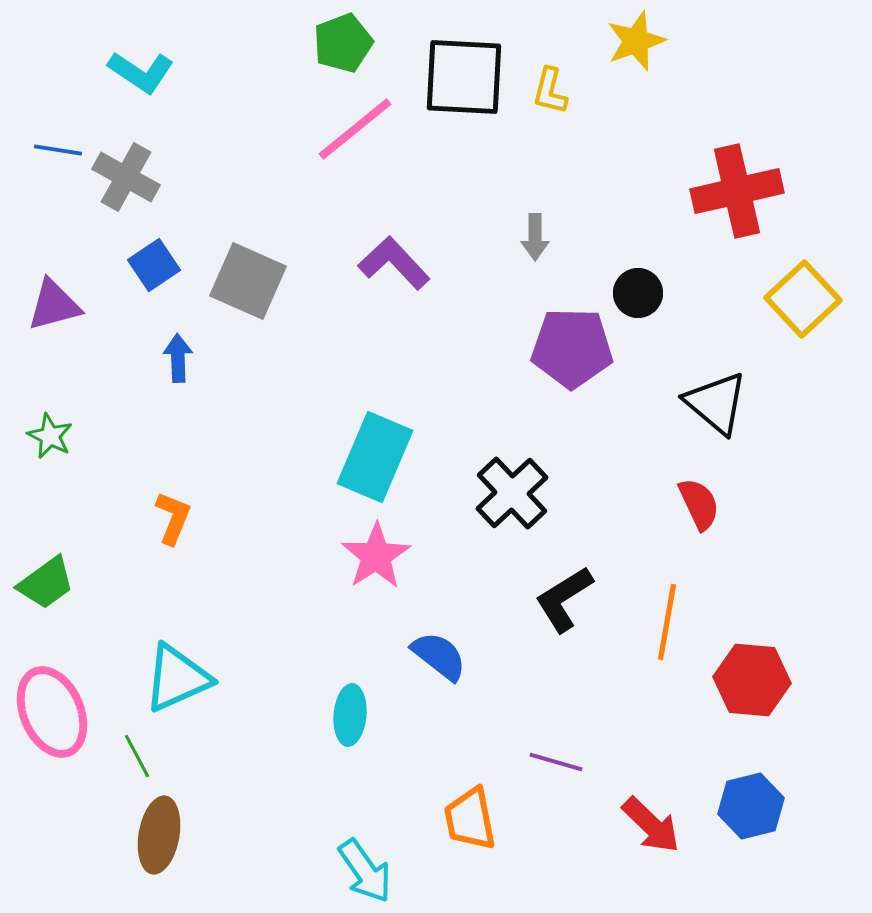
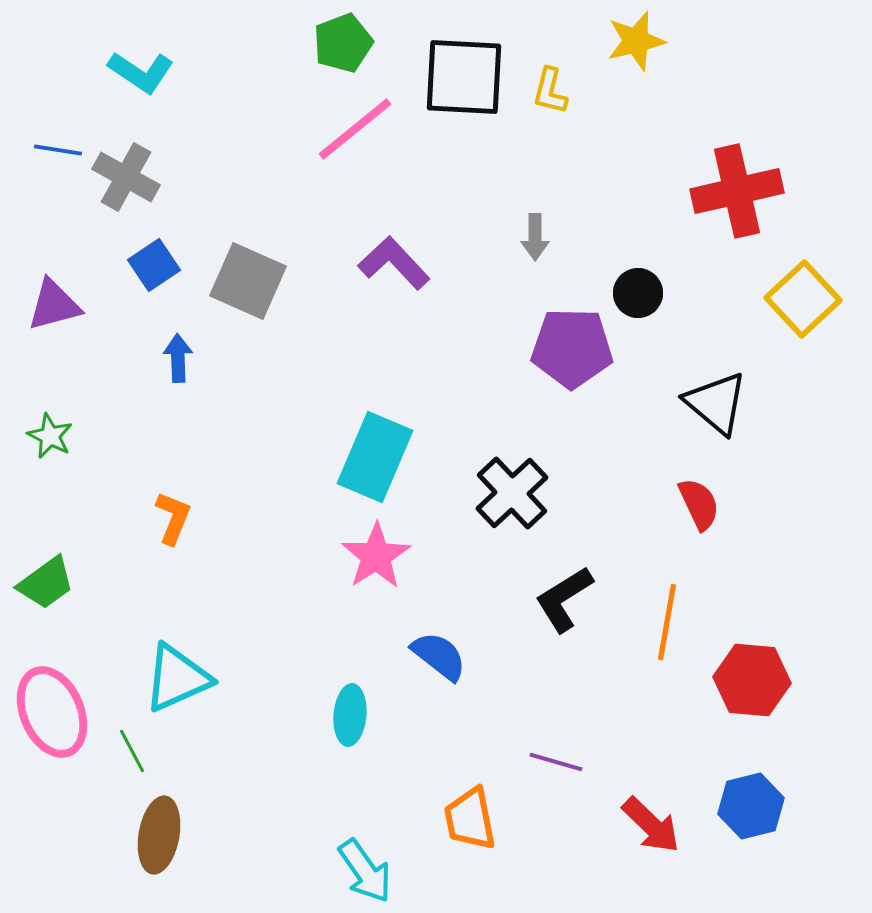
yellow star: rotated 6 degrees clockwise
green line: moved 5 px left, 5 px up
